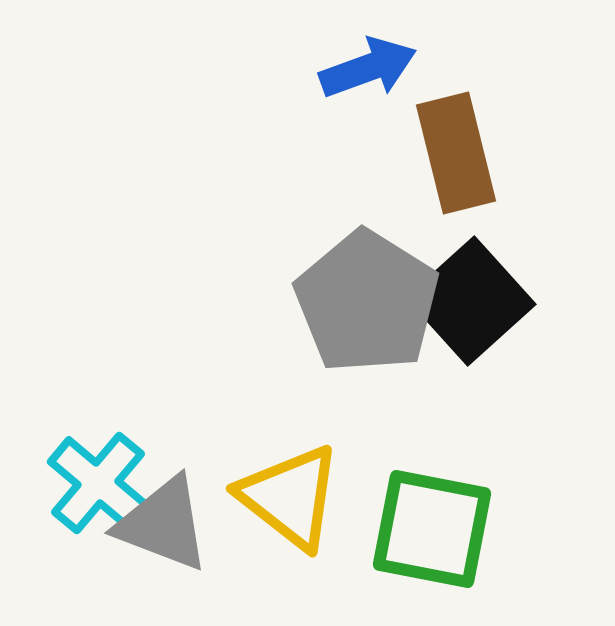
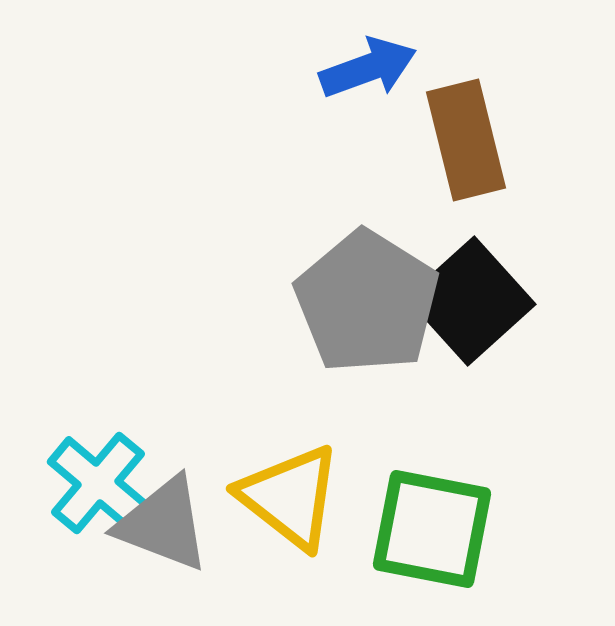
brown rectangle: moved 10 px right, 13 px up
